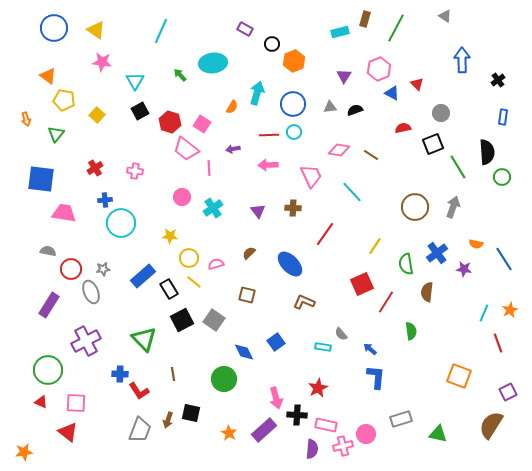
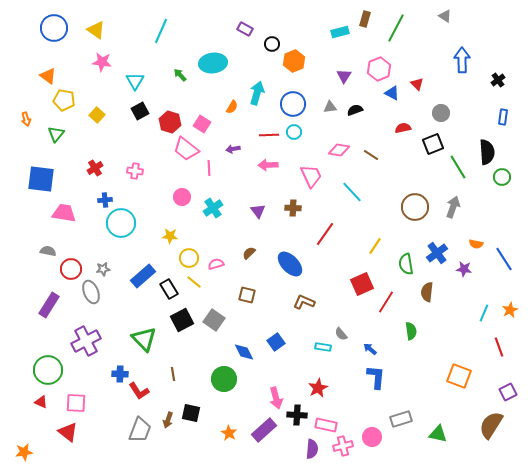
red line at (498, 343): moved 1 px right, 4 px down
pink circle at (366, 434): moved 6 px right, 3 px down
